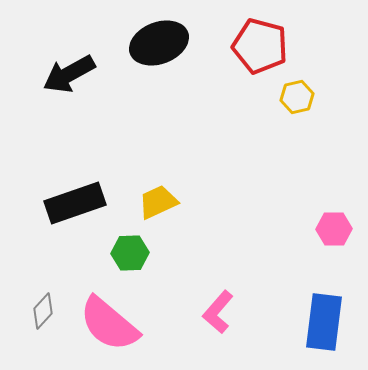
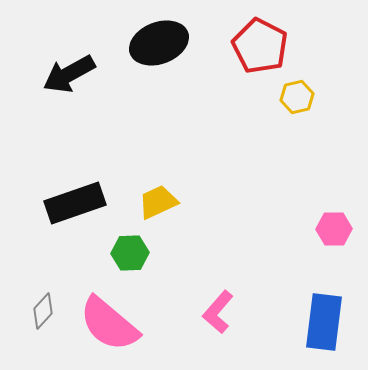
red pentagon: rotated 12 degrees clockwise
